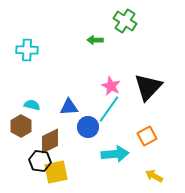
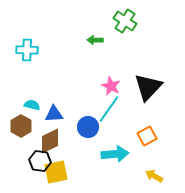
blue triangle: moved 15 px left, 7 px down
